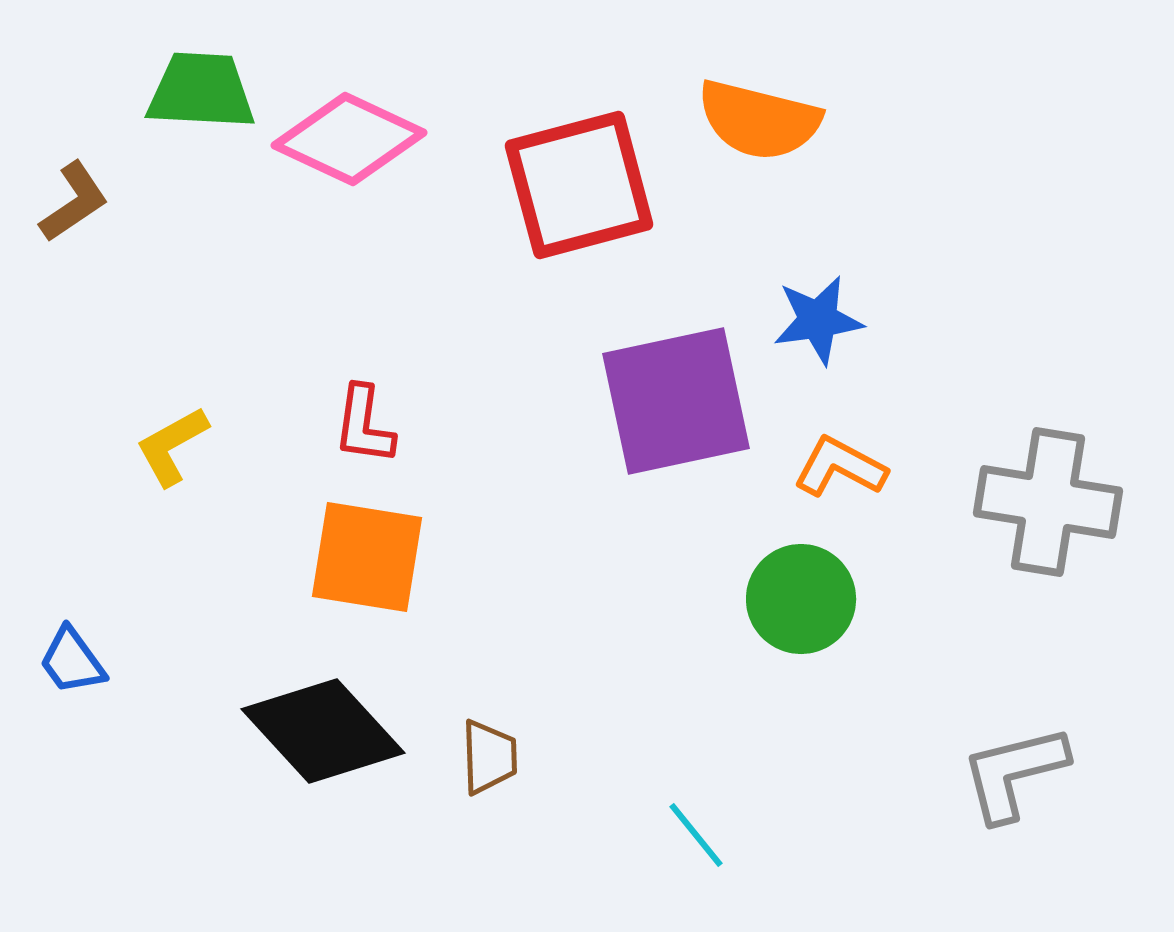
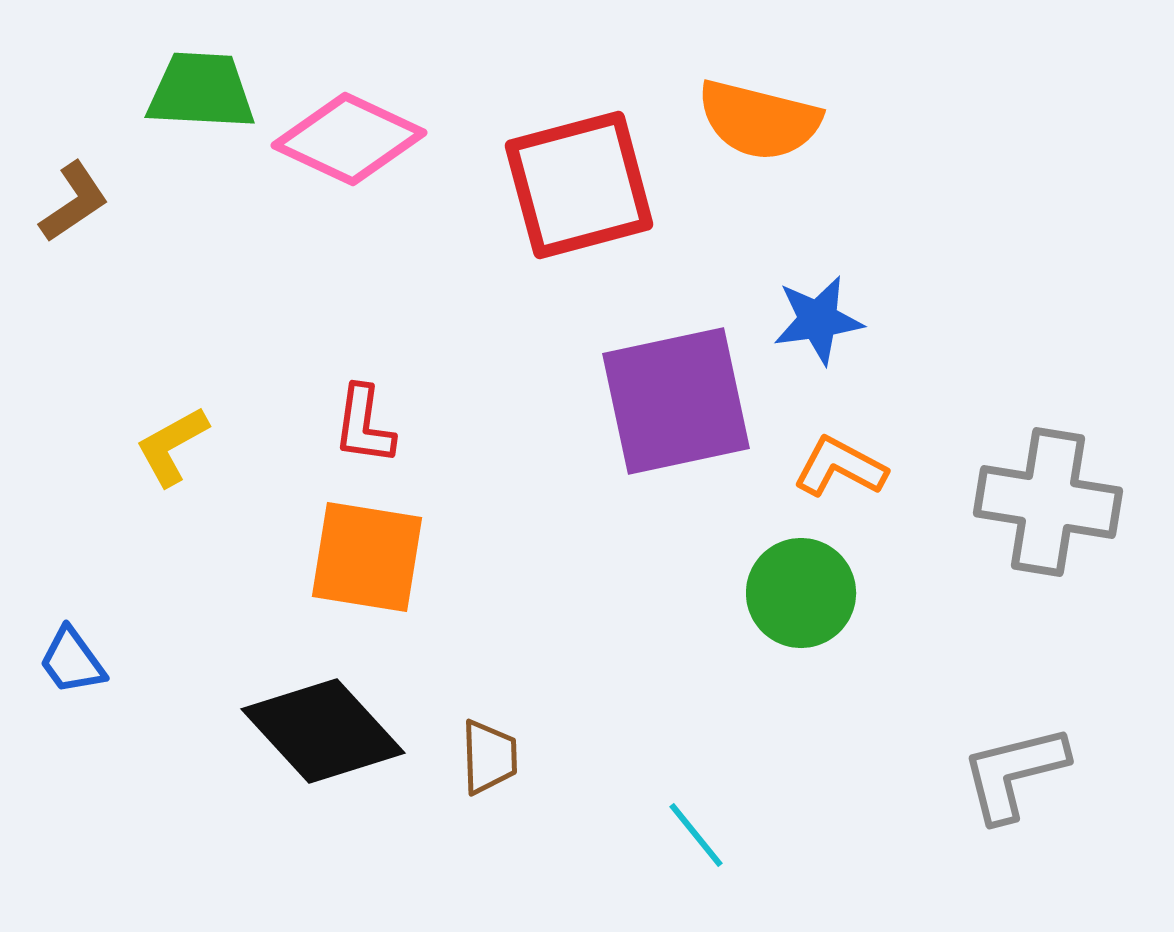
green circle: moved 6 px up
